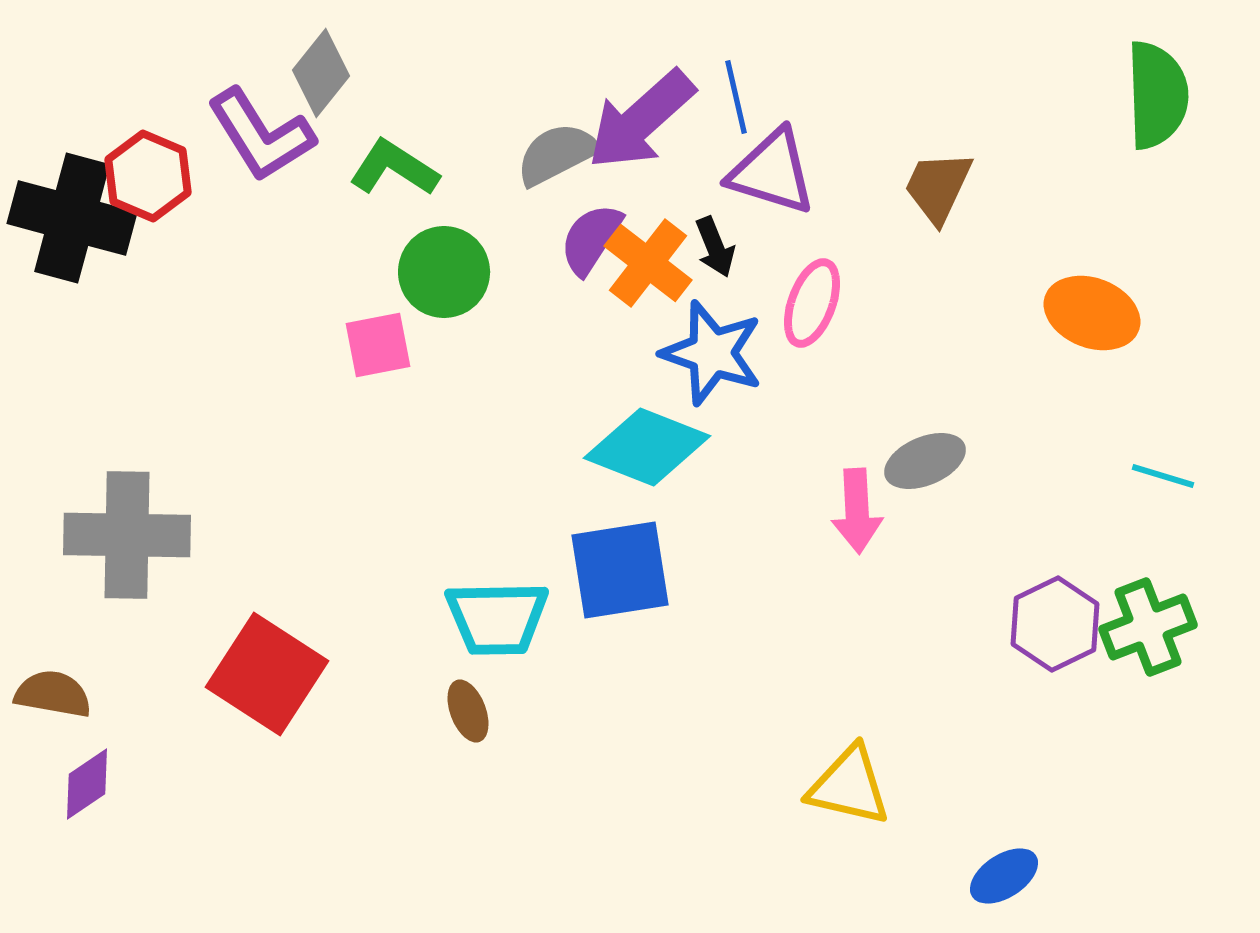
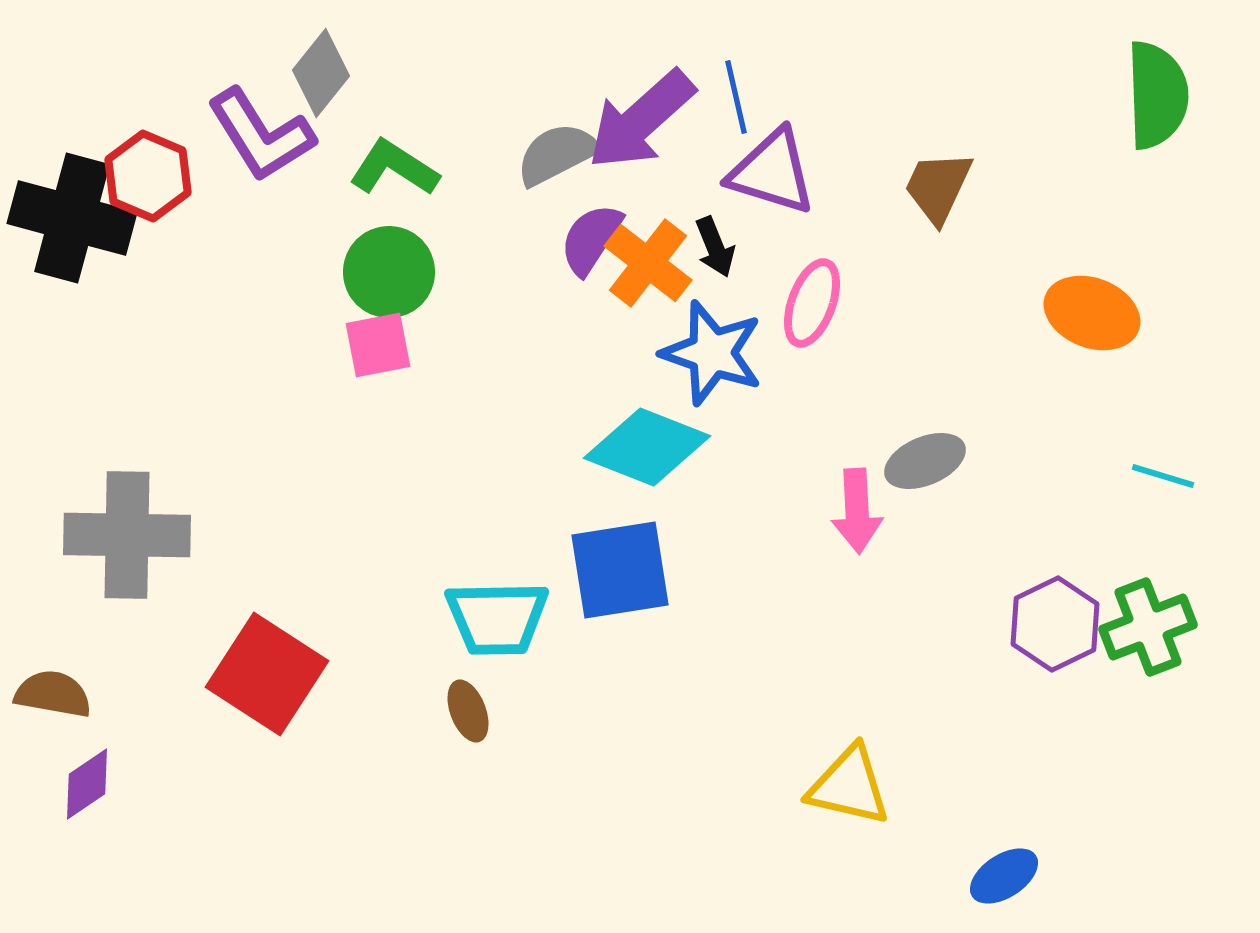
green circle: moved 55 px left
